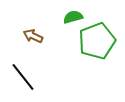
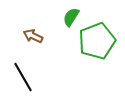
green semicircle: moved 2 px left; rotated 42 degrees counterclockwise
black line: rotated 8 degrees clockwise
